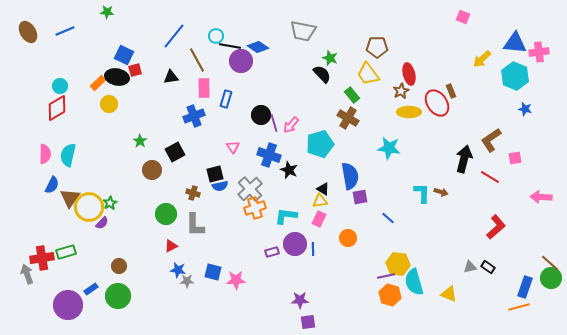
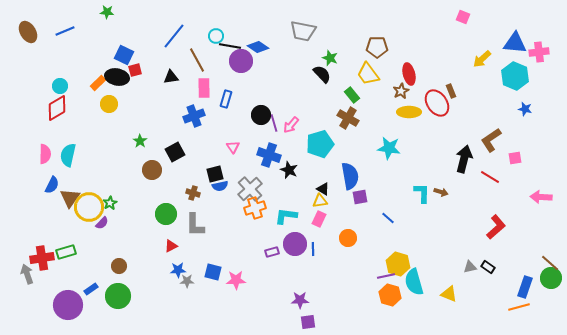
yellow hexagon at (398, 264): rotated 10 degrees clockwise
blue star at (178, 270): rotated 14 degrees counterclockwise
